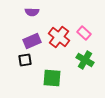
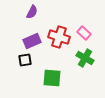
purple semicircle: rotated 64 degrees counterclockwise
red cross: rotated 20 degrees counterclockwise
green cross: moved 2 px up
